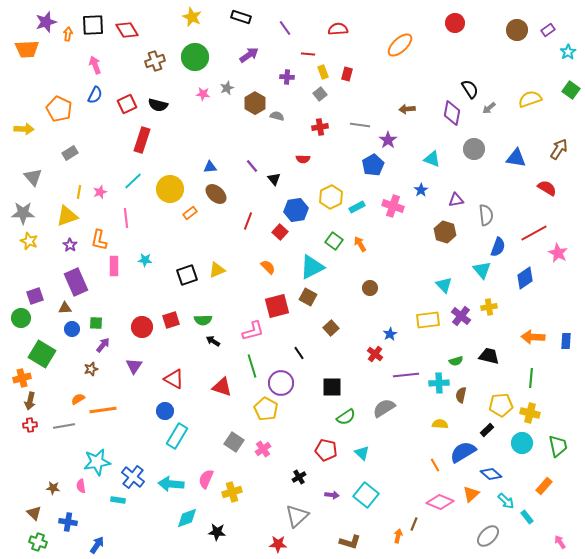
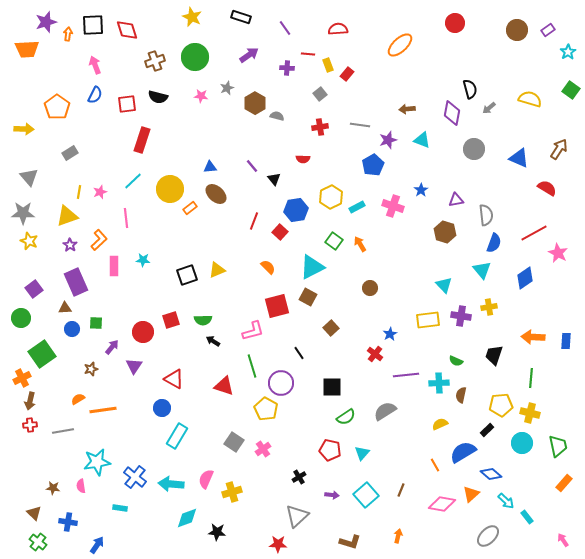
red diamond at (127, 30): rotated 15 degrees clockwise
yellow rectangle at (323, 72): moved 5 px right, 7 px up
red rectangle at (347, 74): rotated 24 degrees clockwise
purple cross at (287, 77): moved 9 px up
black semicircle at (470, 89): rotated 18 degrees clockwise
pink star at (203, 94): moved 2 px left, 2 px down
yellow semicircle at (530, 99): rotated 35 degrees clockwise
red square at (127, 104): rotated 18 degrees clockwise
black semicircle at (158, 105): moved 8 px up
orange pentagon at (59, 109): moved 2 px left, 2 px up; rotated 10 degrees clockwise
purple star at (388, 140): rotated 18 degrees clockwise
blue triangle at (516, 158): moved 3 px right; rotated 15 degrees clockwise
cyan triangle at (432, 159): moved 10 px left, 19 px up
gray triangle at (33, 177): moved 4 px left
orange rectangle at (190, 213): moved 5 px up
red line at (248, 221): moved 6 px right
orange L-shape at (99, 240): rotated 145 degrees counterclockwise
blue semicircle at (498, 247): moved 4 px left, 4 px up
cyan star at (145, 260): moved 2 px left
purple square at (35, 296): moved 1 px left, 7 px up; rotated 18 degrees counterclockwise
purple cross at (461, 316): rotated 30 degrees counterclockwise
red circle at (142, 327): moved 1 px right, 5 px down
purple arrow at (103, 345): moved 9 px right, 2 px down
green square at (42, 354): rotated 24 degrees clockwise
black trapezoid at (489, 356): moved 5 px right, 1 px up; rotated 85 degrees counterclockwise
green semicircle at (456, 361): rotated 40 degrees clockwise
orange cross at (22, 378): rotated 12 degrees counterclockwise
red triangle at (222, 387): moved 2 px right, 1 px up
gray semicircle at (384, 408): moved 1 px right, 3 px down
blue circle at (165, 411): moved 3 px left, 3 px up
yellow semicircle at (440, 424): rotated 28 degrees counterclockwise
gray line at (64, 426): moved 1 px left, 5 px down
red pentagon at (326, 450): moved 4 px right
cyan triangle at (362, 453): rotated 28 degrees clockwise
blue cross at (133, 477): moved 2 px right
orange rectangle at (544, 486): moved 20 px right, 3 px up
cyan square at (366, 495): rotated 10 degrees clockwise
cyan rectangle at (118, 500): moved 2 px right, 8 px down
pink diamond at (440, 502): moved 2 px right, 2 px down; rotated 12 degrees counterclockwise
brown line at (414, 524): moved 13 px left, 34 px up
green cross at (38, 542): rotated 18 degrees clockwise
pink arrow at (560, 542): moved 3 px right, 2 px up
